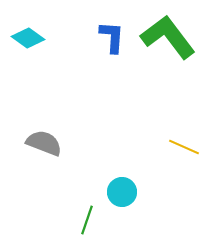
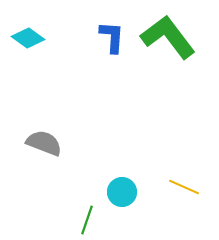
yellow line: moved 40 px down
